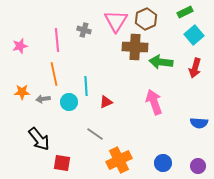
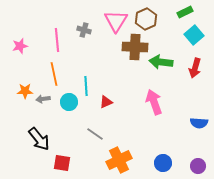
orange star: moved 3 px right, 1 px up
